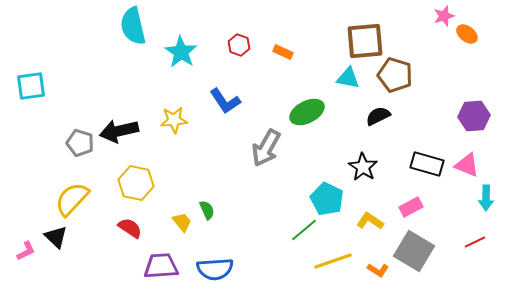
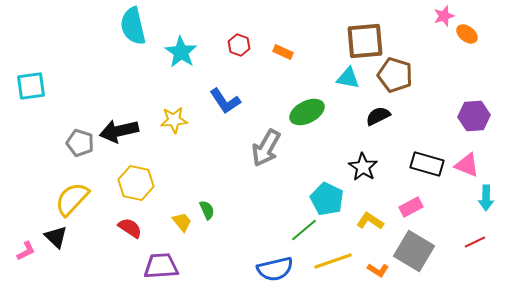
blue semicircle: moved 60 px right; rotated 9 degrees counterclockwise
